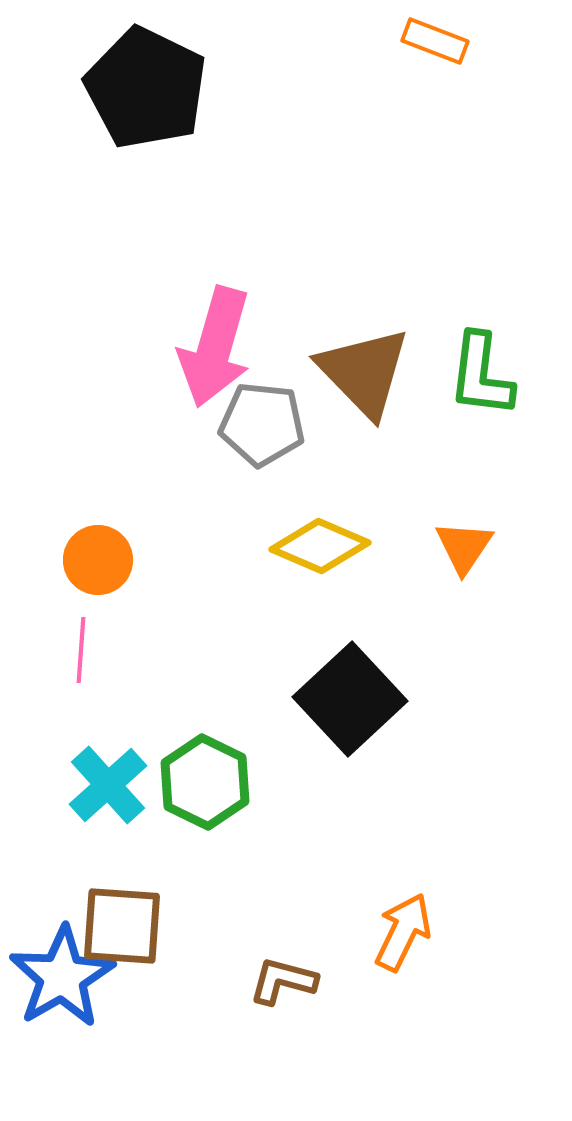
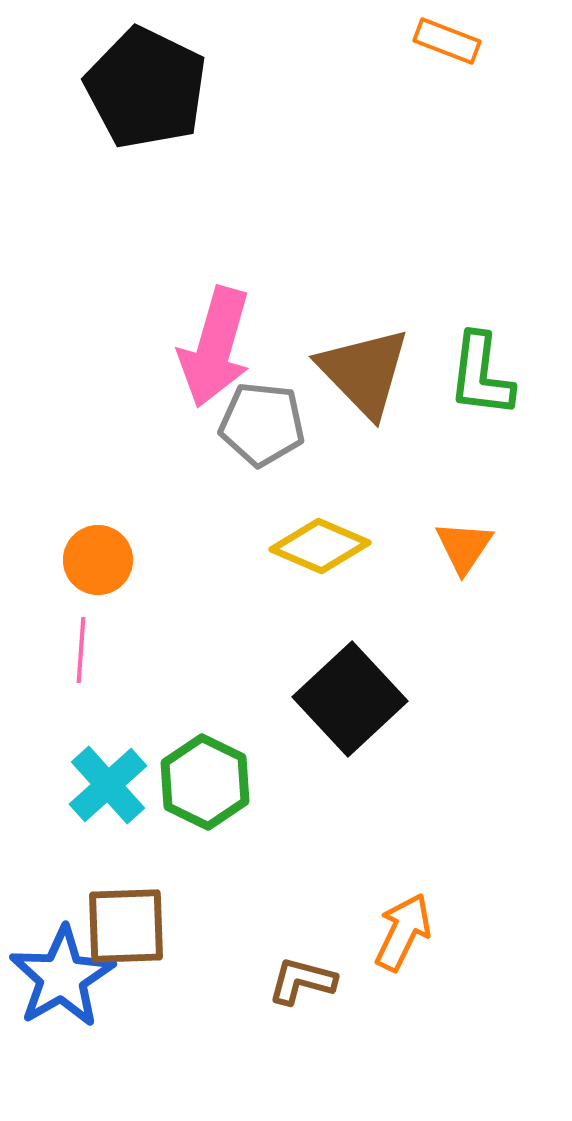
orange rectangle: moved 12 px right
brown square: moved 4 px right; rotated 6 degrees counterclockwise
brown L-shape: moved 19 px right
